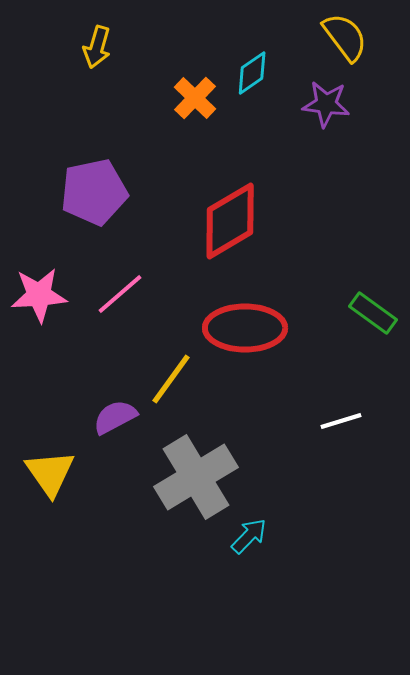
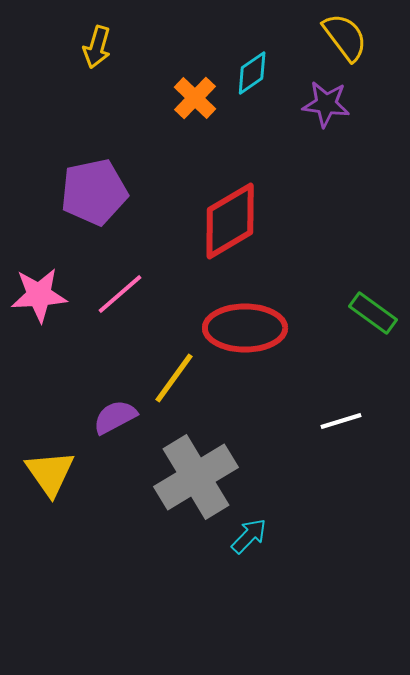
yellow line: moved 3 px right, 1 px up
